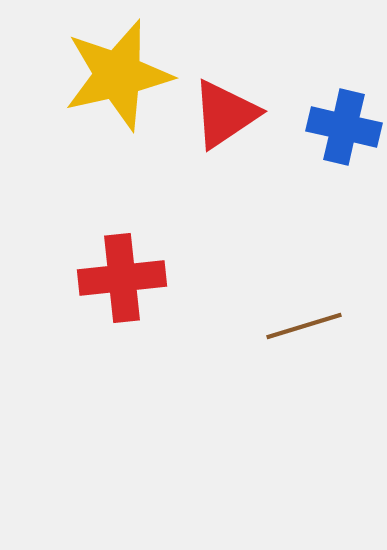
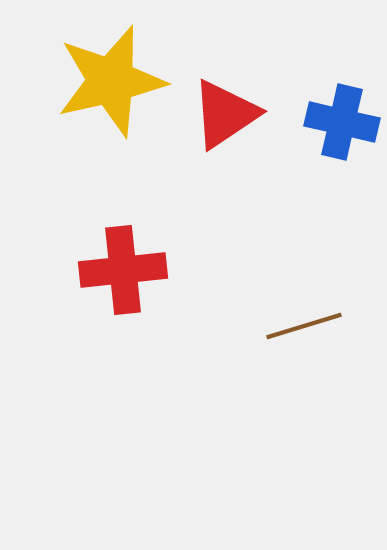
yellow star: moved 7 px left, 6 px down
blue cross: moved 2 px left, 5 px up
red cross: moved 1 px right, 8 px up
